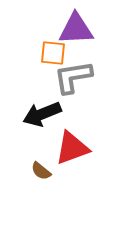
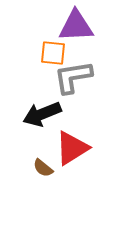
purple triangle: moved 3 px up
red triangle: rotated 12 degrees counterclockwise
brown semicircle: moved 2 px right, 3 px up
